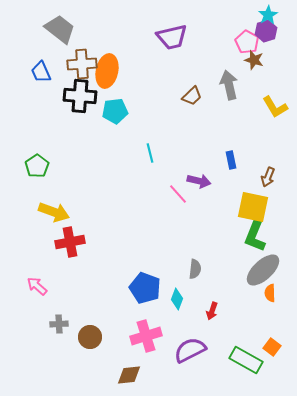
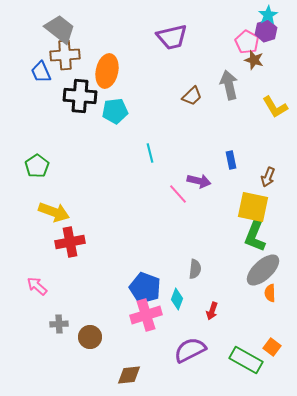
brown cross: moved 17 px left, 9 px up
pink cross: moved 21 px up
